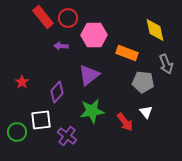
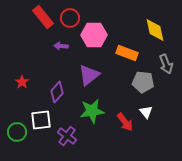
red circle: moved 2 px right
